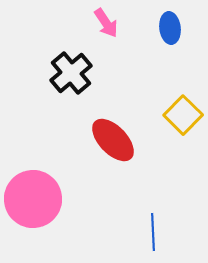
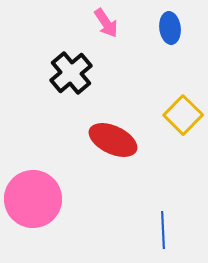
red ellipse: rotated 21 degrees counterclockwise
blue line: moved 10 px right, 2 px up
